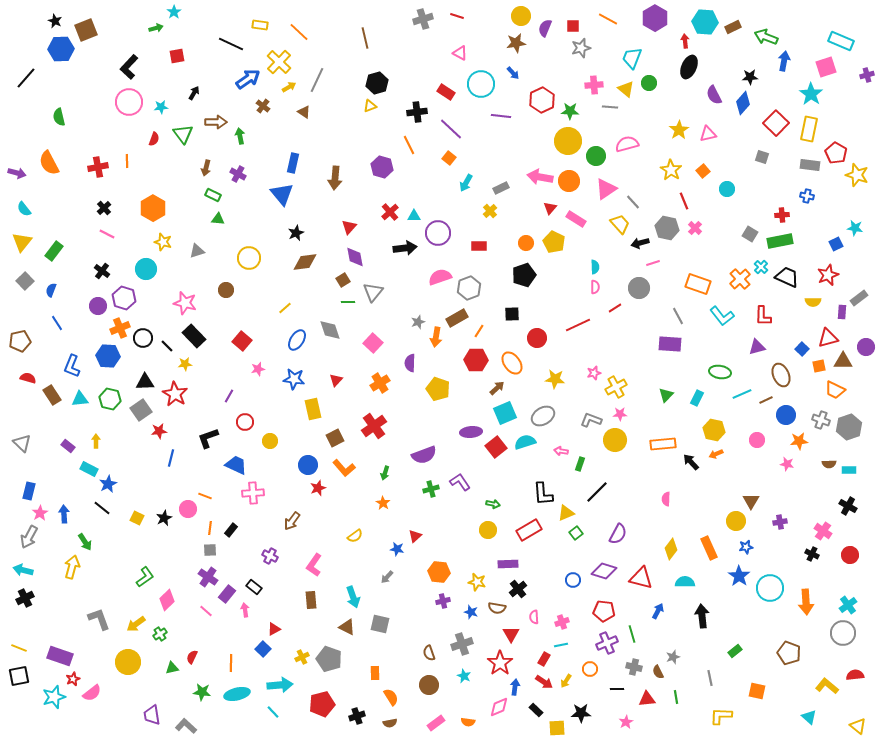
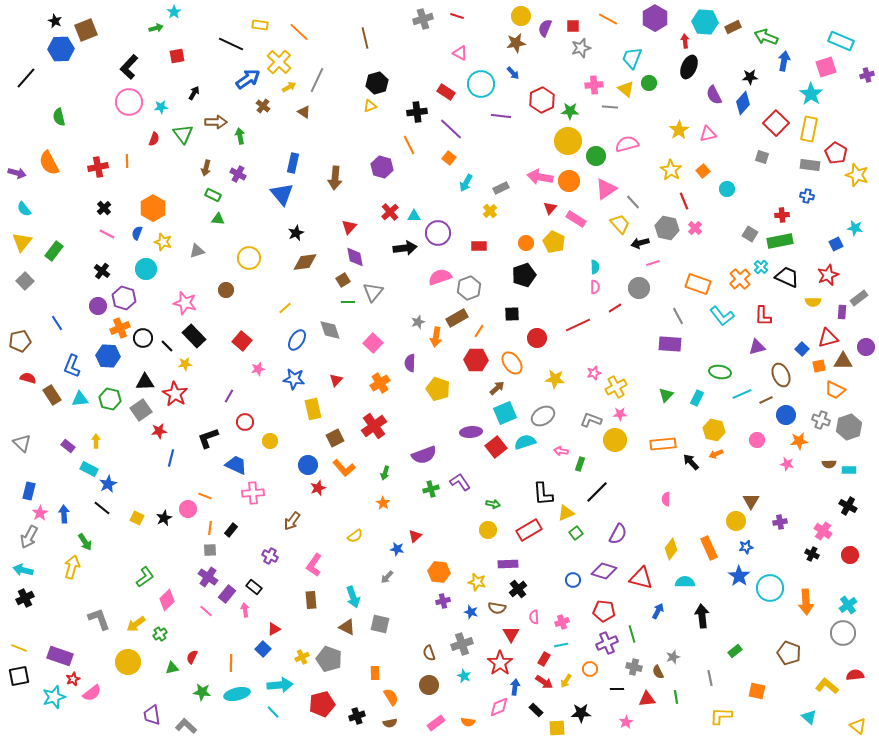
blue semicircle at (51, 290): moved 86 px right, 57 px up
